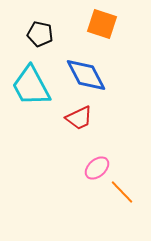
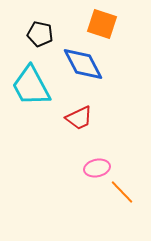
blue diamond: moved 3 px left, 11 px up
pink ellipse: rotated 30 degrees clockwise
